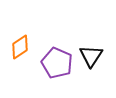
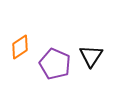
purple pentagon: moved 2 px left, 1 px down
